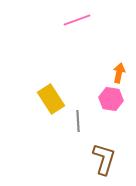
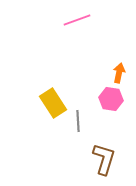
yellow rectangle: moved 2 px right, 4 px down
